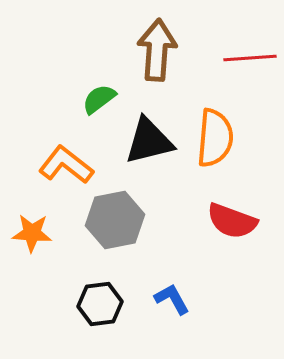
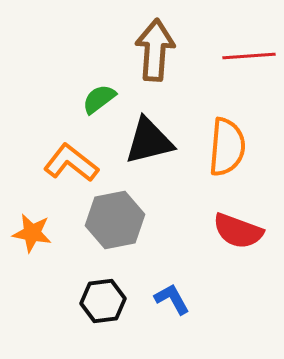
brown arrow: moved 2 px left
red line: moved 1 px left, 2 px up
orange semicircle: moved 12 px right, 9 px down
orange L-shape: moved 5 px right, 2 px up
red semicircle: moved 6 px right, 10 px down
orange star: rotated 6 degrees clockwise
black hexagon: moved 3 px right, 3 px up
